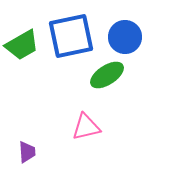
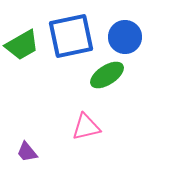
purple trapezoid: rotated 145 degrees clockwise
